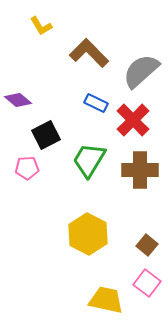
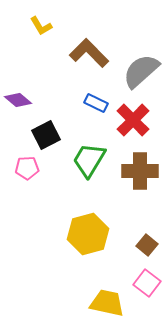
brown cross: moved 1 px down
yellow hexagon: rotated 18 degrees clockwise
yellow trapezoid: moved 1 px right, 3 px down
